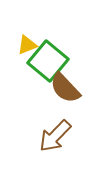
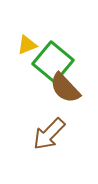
green square: moved 5 px right, 1 px down
brown arrow: moved 6 px left, 2 px up
